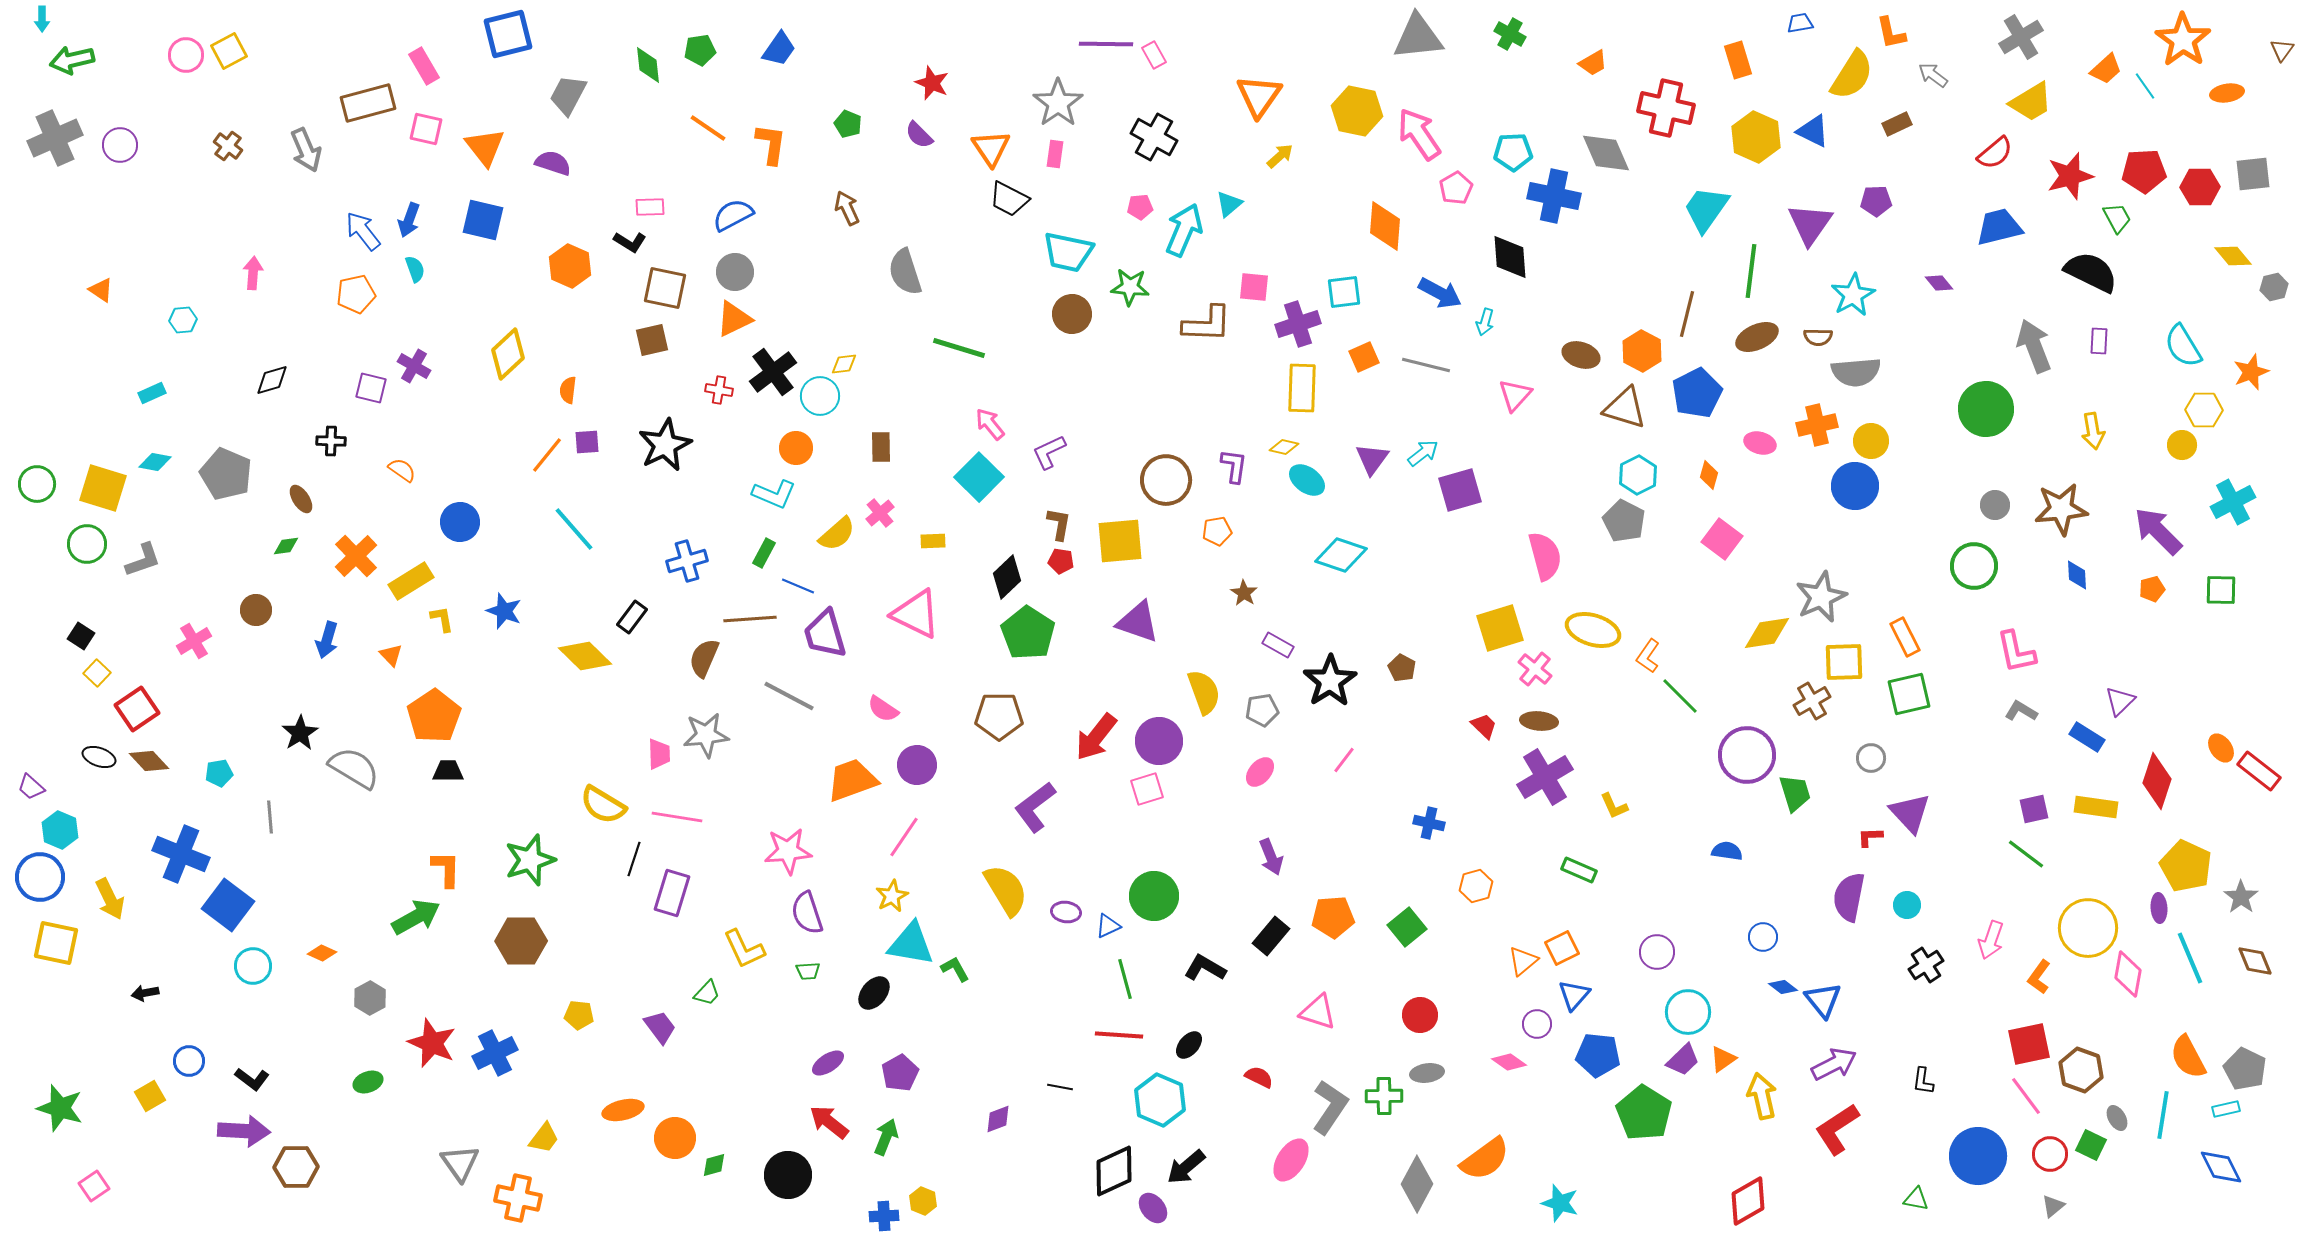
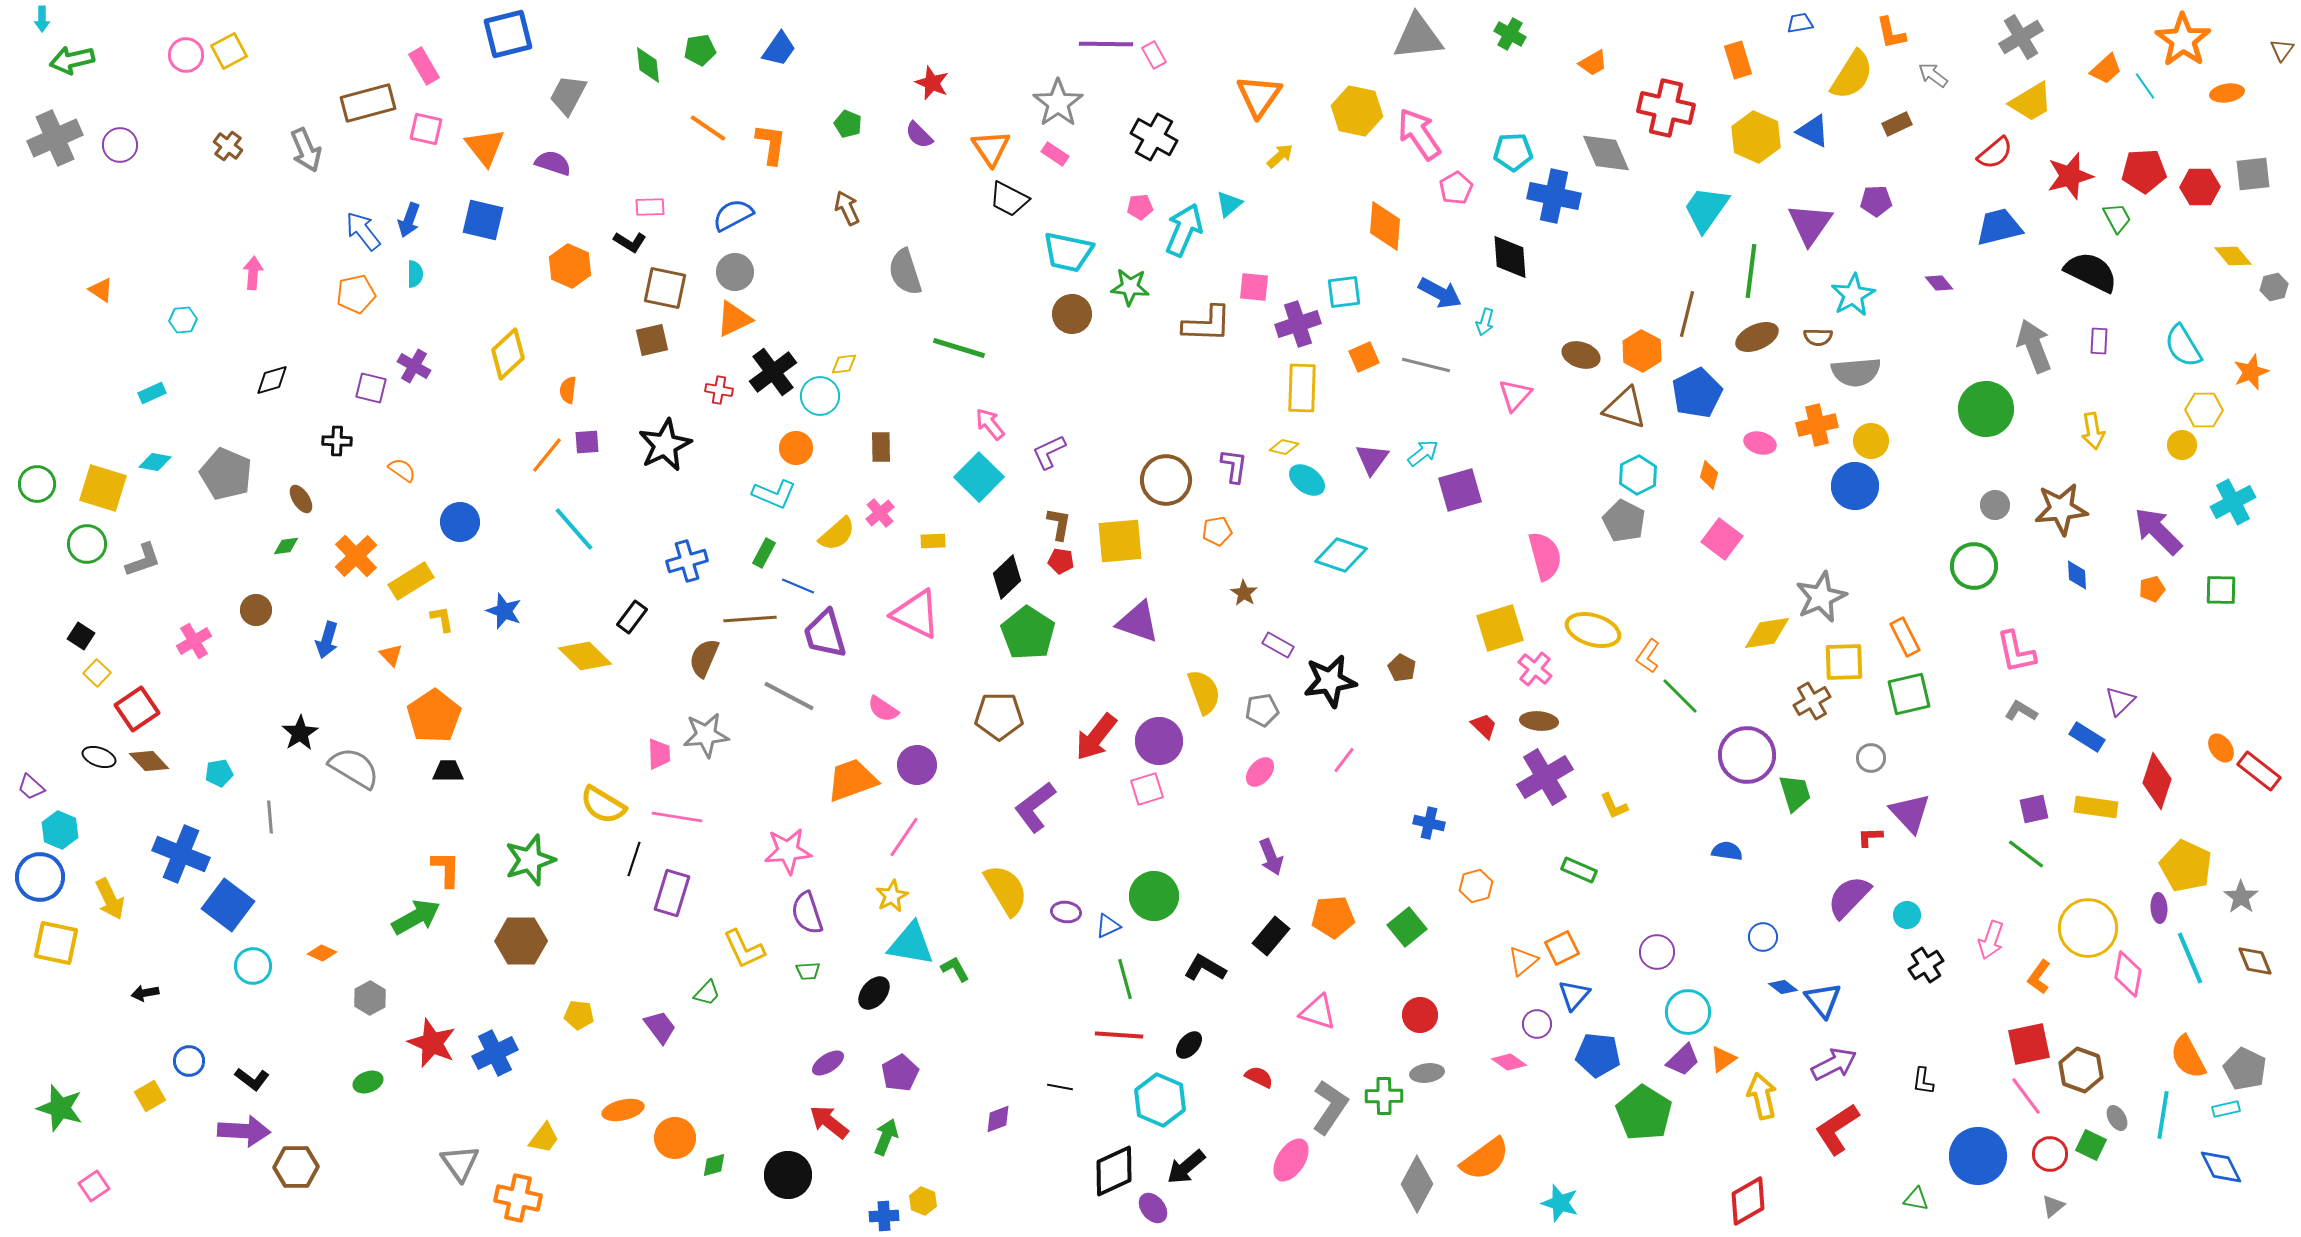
pink rectangle at (1055, 154): rotated 64 degrees counterclockwise
cyan semicircle at (415, 269): moved 5 px down; rotated 20 degrees clockwise
black cross at (331, 441): moved 6 px right
black star at (1330, 681): rotated 24 degrees clockwise
purple semicircle at (1849, 897): rotated 33 degrees clockwise
cyan circle at (1907, 905): moved 10 px down
